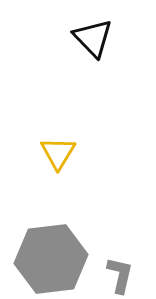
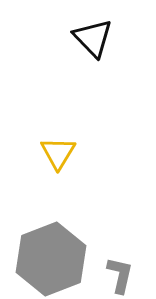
gray hexagon: rotated 14 degrees counterclockwise
